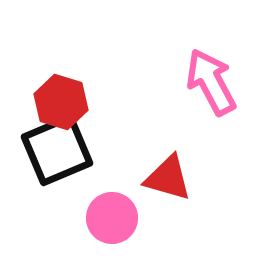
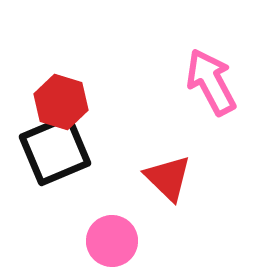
black square: moved 2 px left
red triangle: rotated 28 degrees clockwise
pink circle: moved 23 px down
